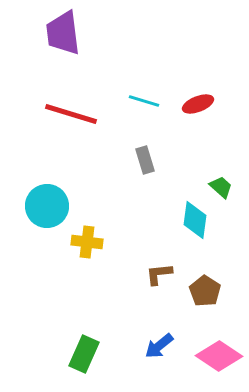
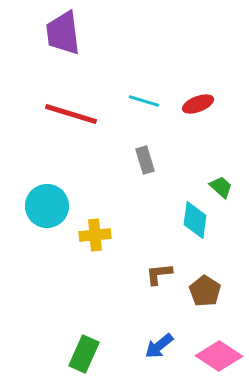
yellow cross: moved 8 px right, 7 px up; rotated 12 degrees counterclockwise
